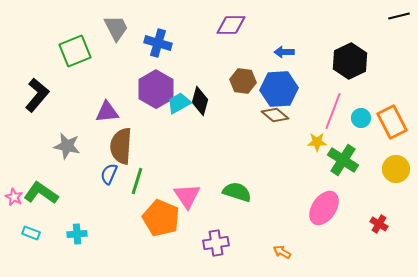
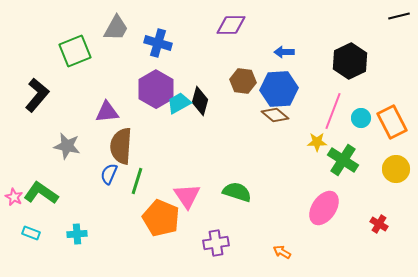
gray trapezoid: rotated 56 degrees clockwise
